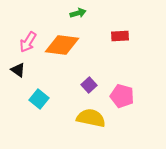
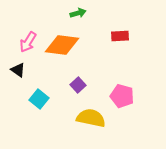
purple square: moved 11 px left
